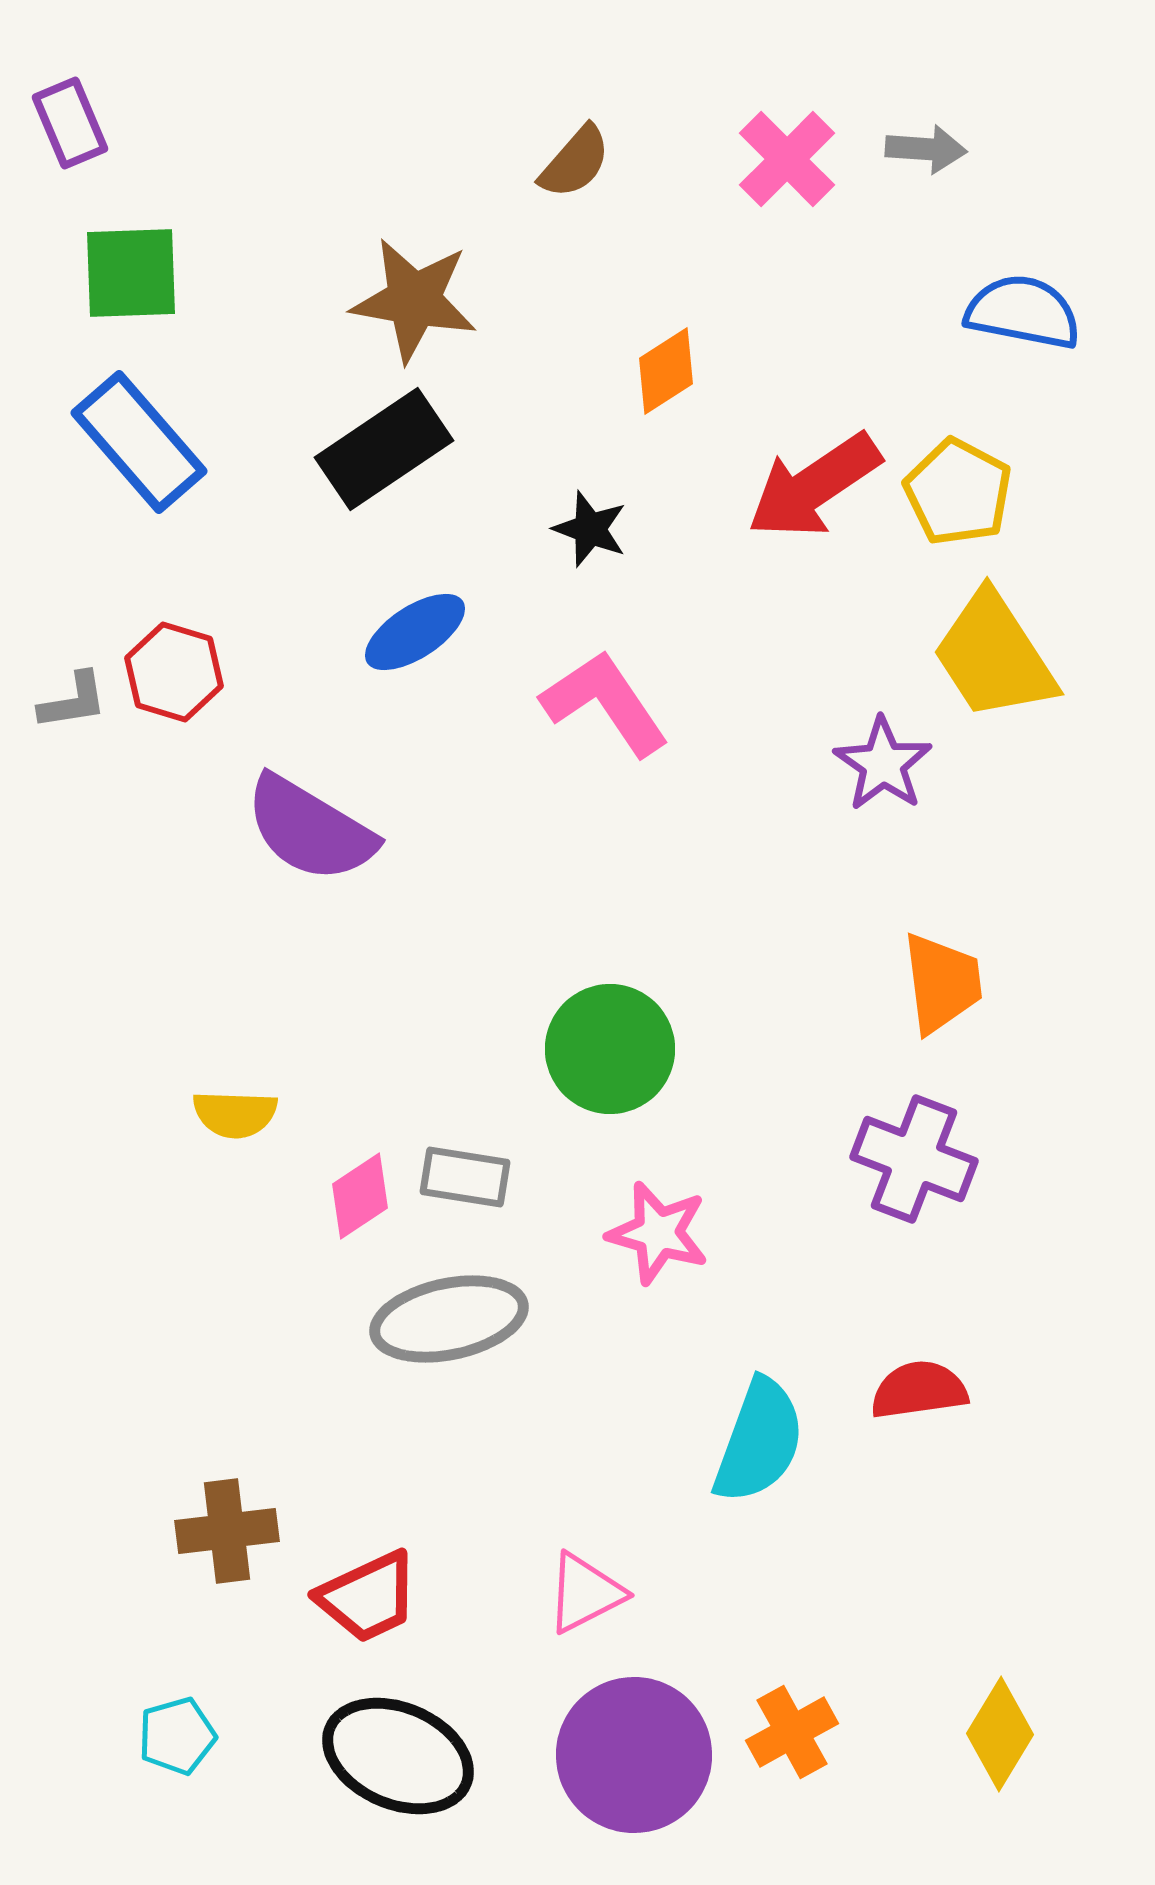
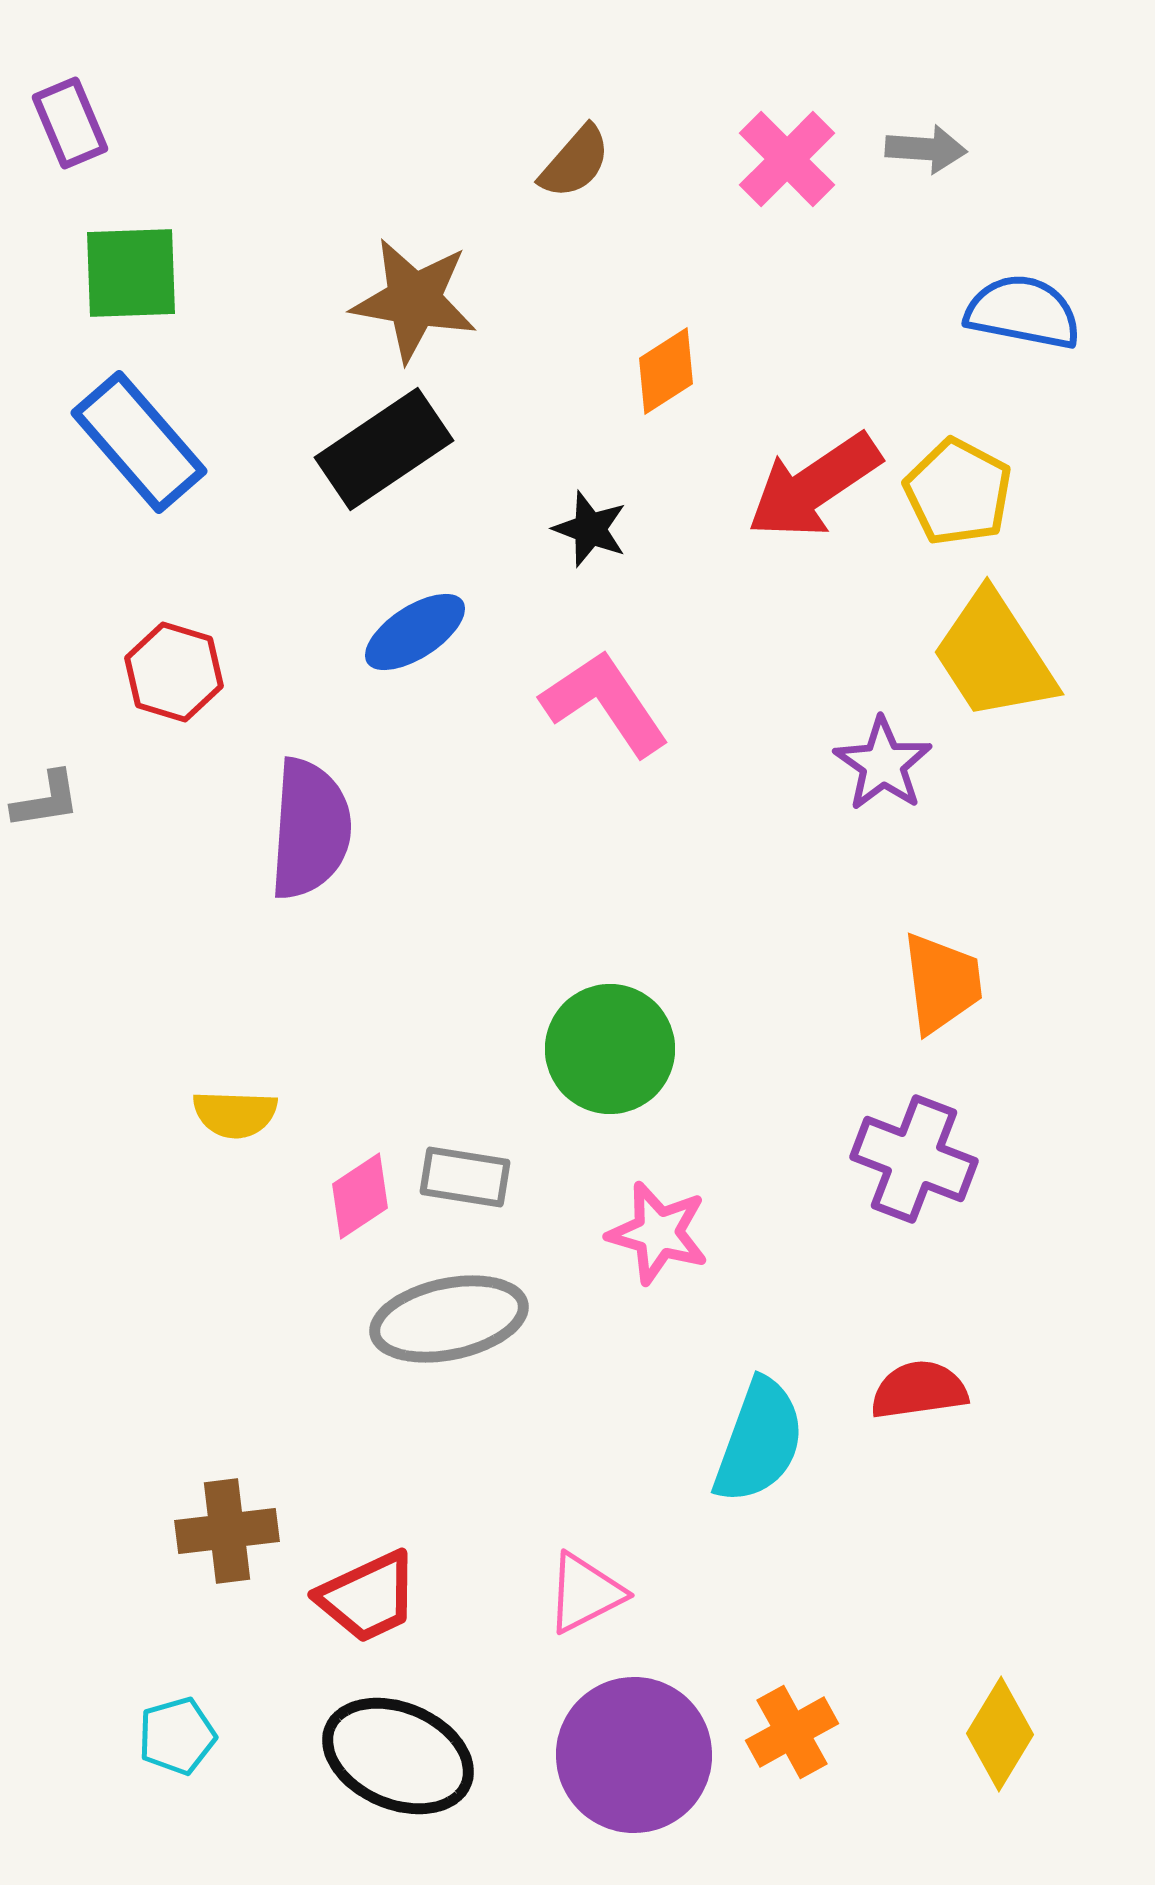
gray L-shape: moved 27 px left, 99 px down
purple semicircle: rotated 117 degrees counterclockwise
